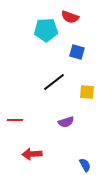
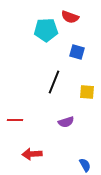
black line: rotated 30 degrees counterclockwise
